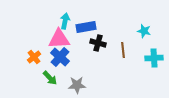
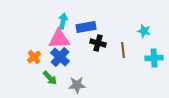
cyan arrow: moved 2 px left
